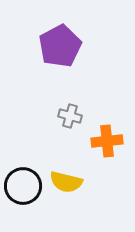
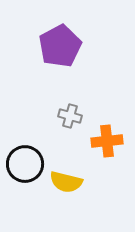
black circle: moved 2 px right, 22 px up
